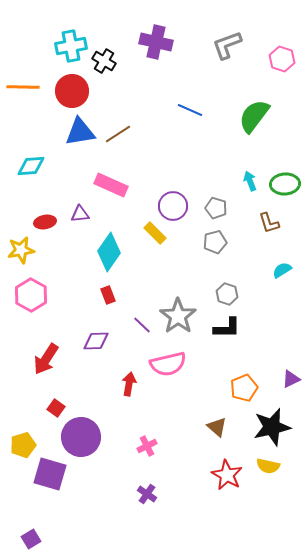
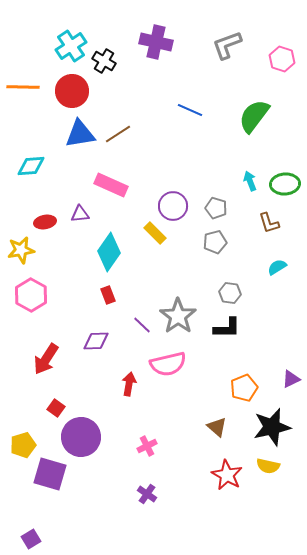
cyan cross at (71, 46): rotated 24 degrees counterclockwise
blue triangle at (80, 132): moved 2 px down
cyan semicircle at (282, 270): moved 5 px left, 3 px up
gray hexagon at (227, 294): moved 3 px right, 1 px up; rotated 10 degrees counterclockwise
